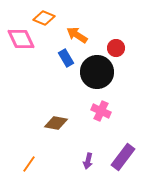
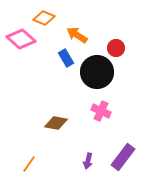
pink diamond: rotated 24 degrees counterclockwise
